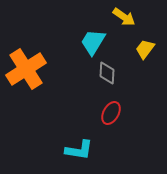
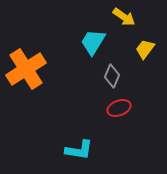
gray diamond: moved 5 px right, 3 px down; rotated 20 degrees clockwise
red ellipse: moved 8 px right, 5 px up; rotated 40 degrees clockwise
